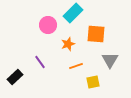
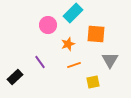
orange line: moved 2 px left, 1 px up
